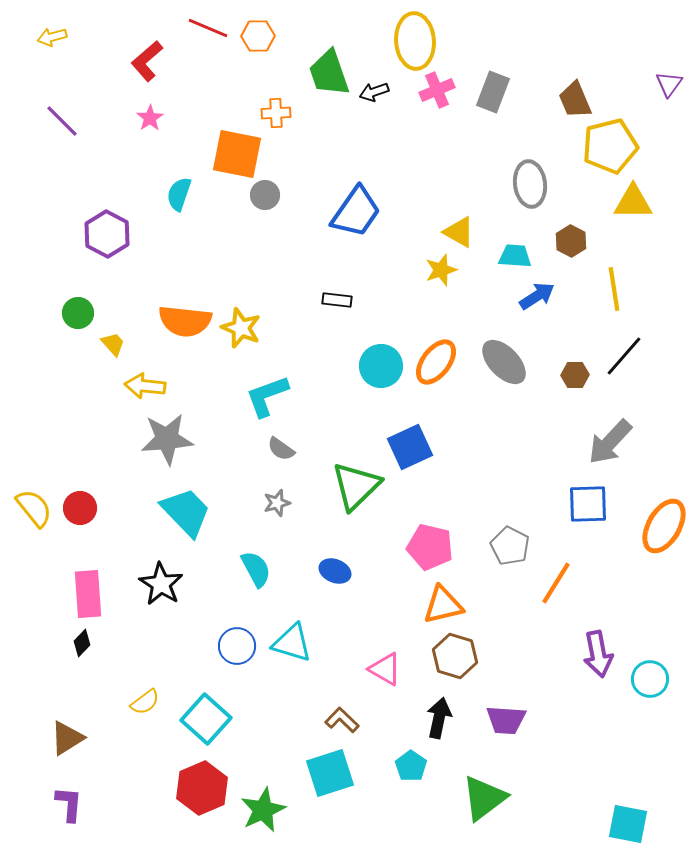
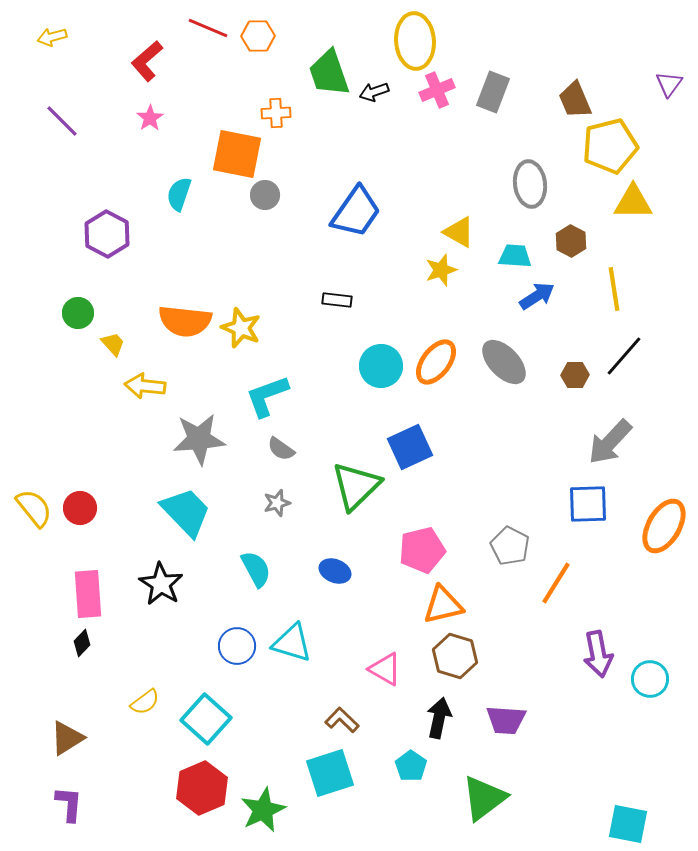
gray star at (167, 439): moved 32 px right
pink pentagon at (430, 547): moved 8 px left, 3 px down; rotated 27 degrees counterclockwise
